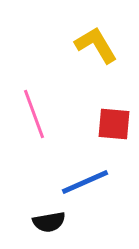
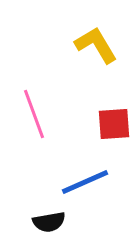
red square: rotated 9 degrees counterclockwise
